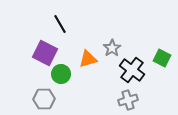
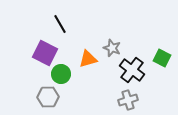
gray star: rotated 18 degrees counterclockwise
gray hexagon: moved 4 px right, 2 px up
